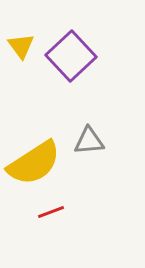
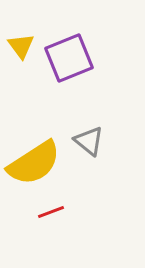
purple square: moved 2 px left, 2 px down; rotated 21 degrees clockwise
gray triangle: rotated 44 degrees clockwise
